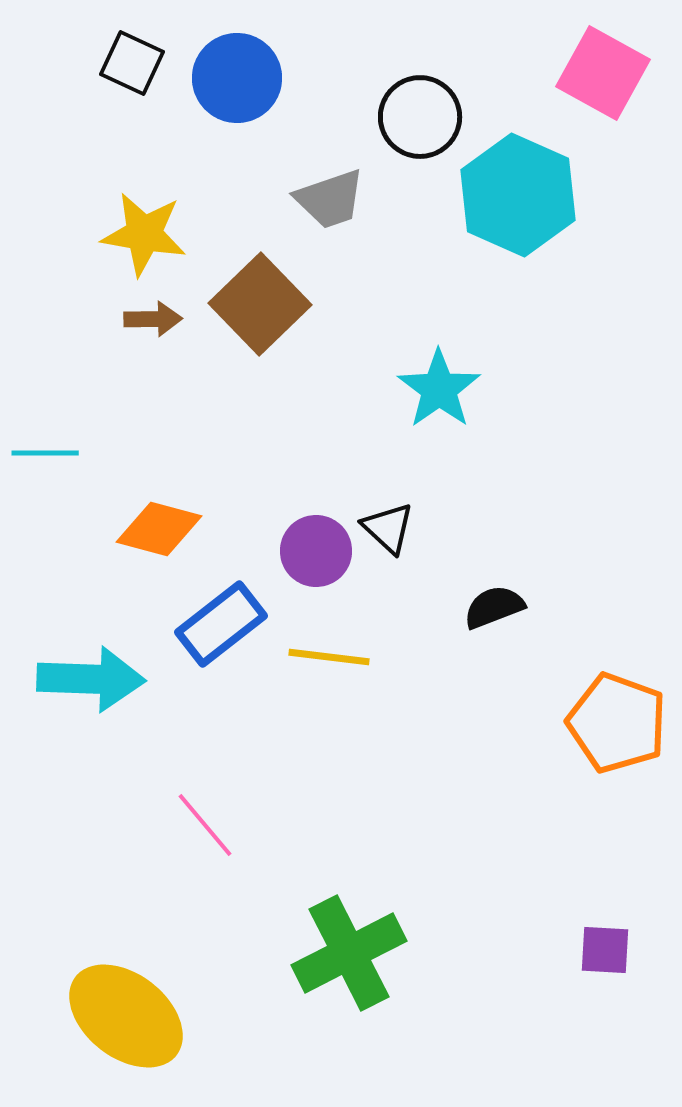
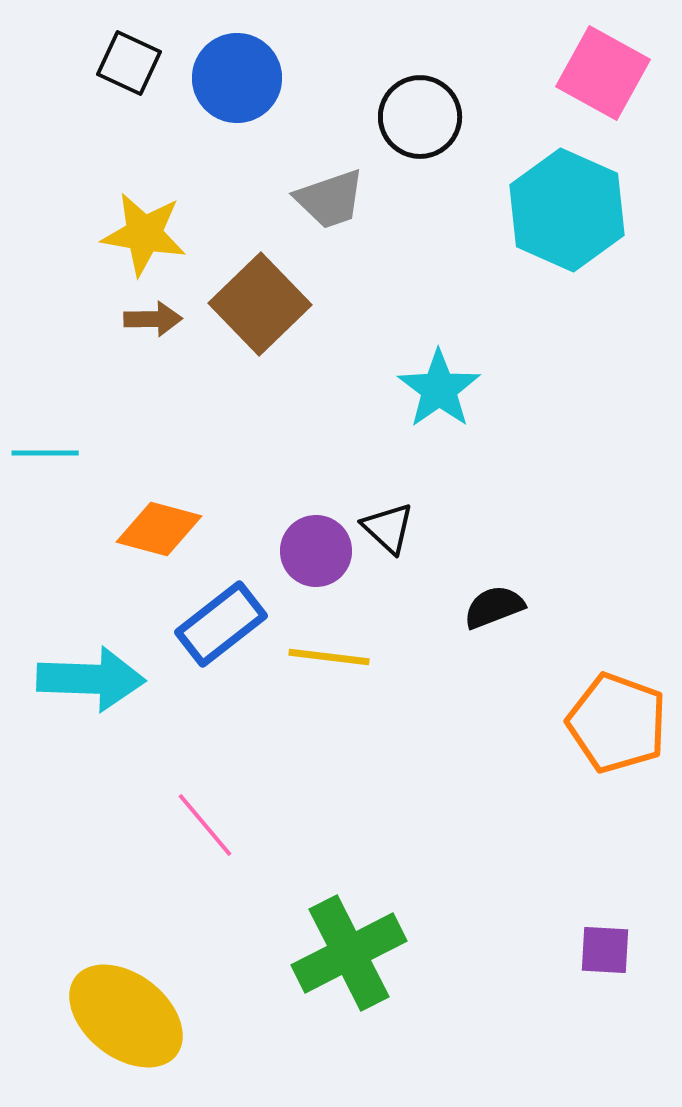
black square: moved 3 px left
cyan hexagon: moved 49 px right, 15 px down
